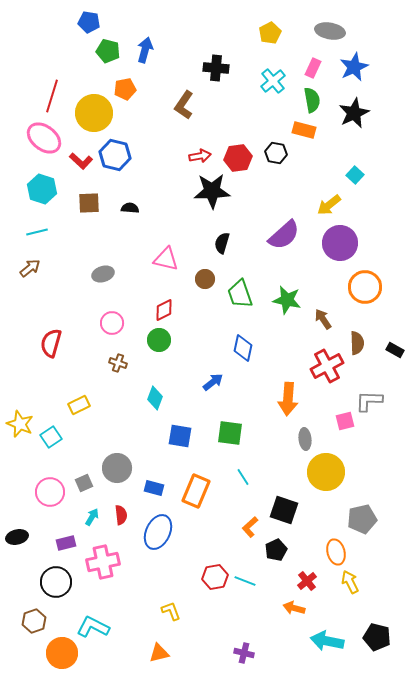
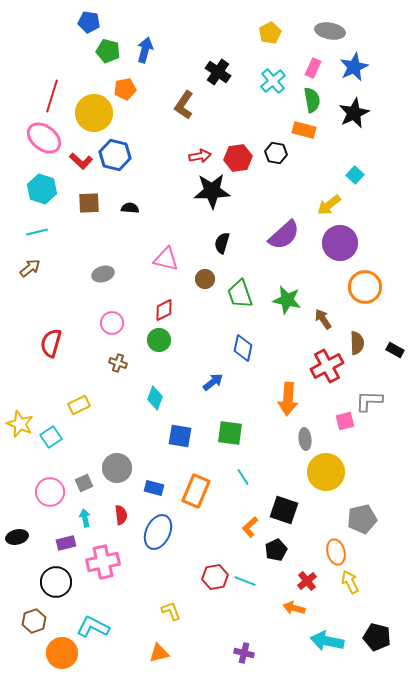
black cross at (216, 68): moved 2 px right, 4 px down; rotated 30 degrees clockwise
cyan arrow at (92, 517): moved 7 px left, 1 px down; rotated 42 degrees counterclockwise
